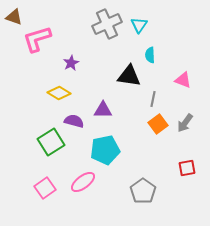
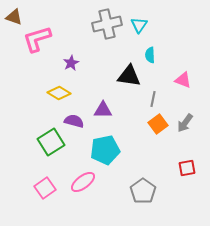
gray cross: rotated 12 degrees clockwise
